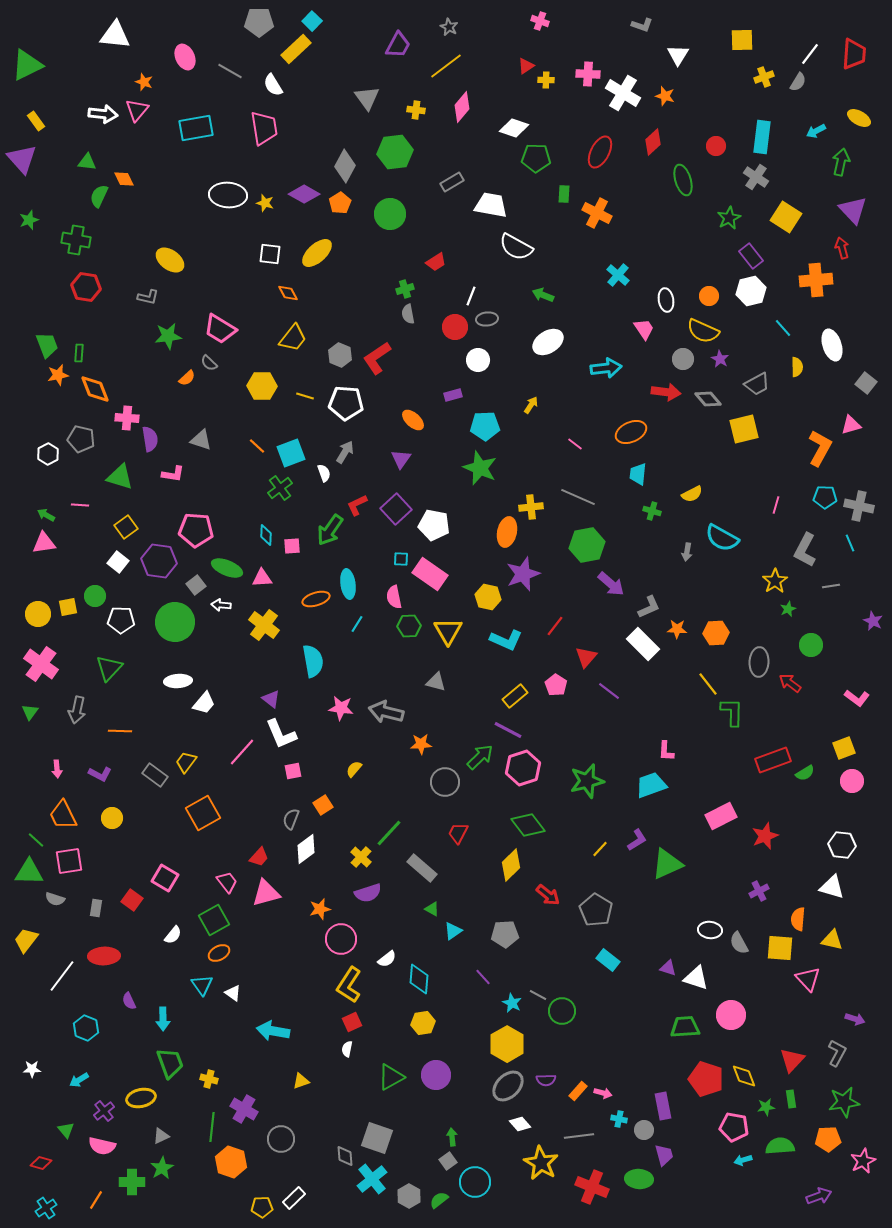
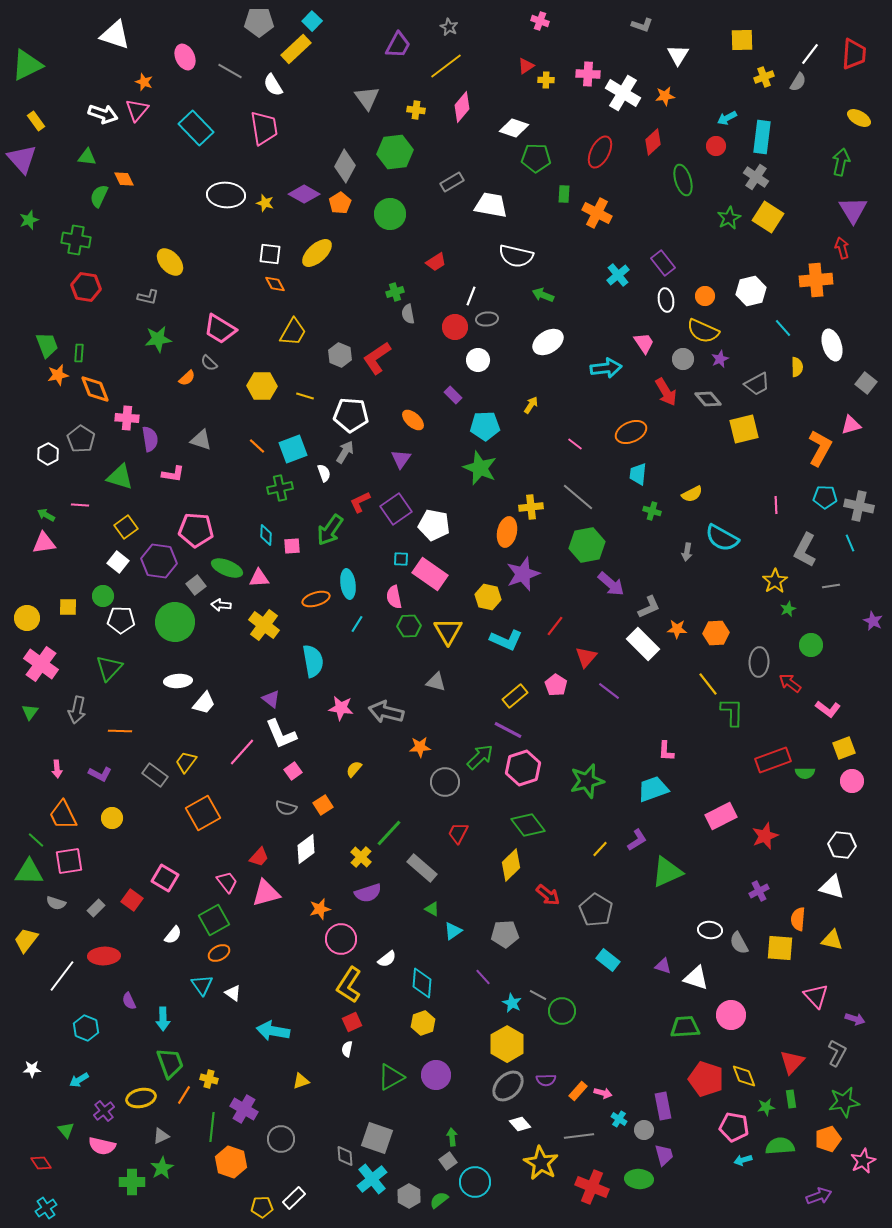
white triangle at (115, 35): rotated 12 degrees clockwise
orange star at (665, 96): rotated 24 degrees counterclockwise
white arrow at (103, 114): rotated 12 degrees clockwise
cyan rectangle at (196, 128): rotated 56 degrees clockwise
cyan arrow at (816, 131): moved 89 px left, 13 px up
green triangle at (87, 162): moved 5 px up
white ellipse at (228, 195): moved 2 px left
purple triangle at (853, 210): rotated 12 degrees clockwise
yellow square at (786, 217): moved 18 px left
white semicircle at (516, 247): moved 9 px down; rotated 16 degrees counterclockwise
purple rectangle at (751, 256): moved 88 px left, 7 px down
yellow ellipse at (170, 260): moved 2 px down; rotated 12 degrees clockwise
cyan cross at (618, 275): rotated 10 degrees clockwise
green cross at (405, 289): moved 10 px left, 3 px down
orange diamond at (288, 293): moved 13 px left, 9 px up
orange circle at (709, 296): moved 4 px left
pink trapezoid at (644, 329): moved 14 px down
green star at (168, 336): moved 10 px left, 3 px down
yellow trapezoid at (293, 338): moved 6 px up; rotated 8 degrees counterclockwise
purple star at (720, 359): rotated 18 degrees clockwise
red arrow at (666, 392): rotated 52 degrees clockwise
purple rectangle at (453, 395): rotated 60 degrees clockwise
white pentagon at (346, 403): moved 5 px right, 12 px down
gray pentagon at (81, 439): rotated 20 degrees clockwise
cyan square at (291, 453): moved 2 px right, 4 px up
green cross at (280, 488): rotated 25 degrees clockwise
gray line at (578, 497): rotated 16 degrees clockwise
red L-shape at (357, 505): moved 3 px right, 3 px up
pink line at (776, 505): rotated 18 degrees counterclockwise
purple square at (396, 509): rotated 8 degrees clockwise
pink triangle at (262, 578): moved 3 px left
green circle at (95, 596): moved 8 px right
yellow square at (68, 607): rotated 12 degrees clockwise
yellow circle at (38, 614): moved 11 px left, 4 px down
pink L-shape at (857, 698): moved 29 px left, 11 px down
orange star at (421, 744): moved 1 px left, 3 px down
pink square at (293, 771): rotated 24 degrees counterclockwise
green semicircle at (805, 773): rotated 30 degrees clockwise
cyan trapezoid at (651, 785): moved 2 px right, 4 px down
gray semicircle at (291, 819): moved 5 px left, 11 px up; rotated 95 degrees counterclockwise
green triangle at (667, 864): moved 8 px down
gray semicircle at (55, 899): moved 1 px right, 4 px down
gray rectangle at (96, 908): rotated 36 degrees clockwise
purple triangle at (668, 968): moved 5 px left, 2 px up
cyan diamond at (419, 979): moved 3 px right, 4 px down
pink triangle at (808, 979): moved 8 px right, 17 px down
yellow hexagon at (423, 1023): rotated 10 degrees counterclockwise
red triangle at (792, 1060): moved 2 px down
cyan cross at (619, 1119): rotated 21 degrees clockwise
orange pentagon at (828, 1139): rotated 15 degrees counterclockwise
red diamond at (41, 1163): rotated 40 degrees clockwise
orange line at (96, 1200): moved 88 px right, 105 px up
